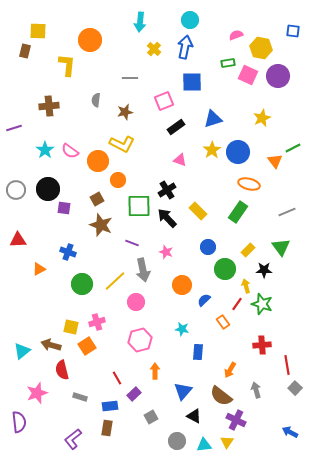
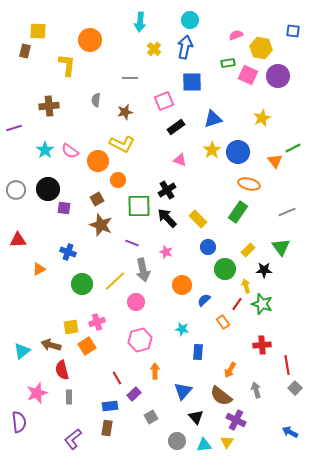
yellow rectangle at (198, 211): moved 8 px down
yellow square at (71, 327): rotated 21 degrees counterclockwise
gray rectangle at (80, 397): moved 11 px left; rotated 72 degrees clockwise
black triangle at (194, 416): moved 2 px right, 1 px down; rotated 21 degrees clockwise
